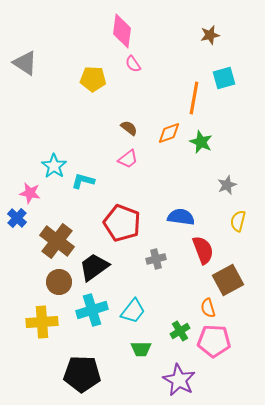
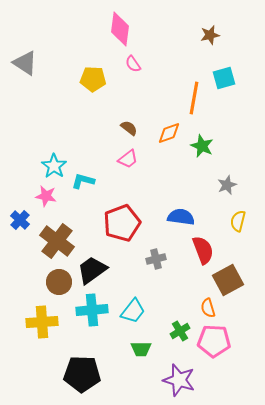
pink diamond: moved 2 px left, 2 px up
green star: moved 1 px right, 4 px down
pink star: moved 16 px right, 3 px down
blue cross: moved 3 px right, 2 px down
red pentagon: rotated 30 degrees clockwise
black trapezoid: moved 2 px left, 3 px down
cyan cross: rotated 12 degrees clockwise
purple star: rotated 12 degrees counterclockwise
